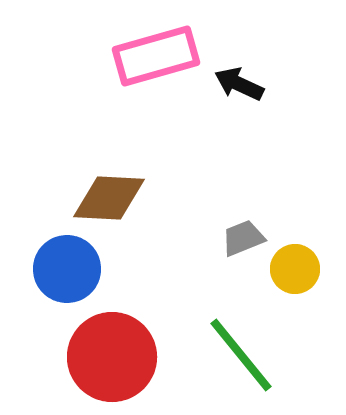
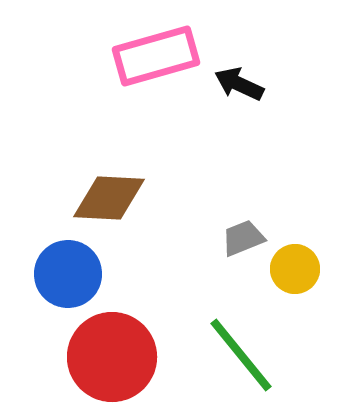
blue circle: moved 1 px right, 5 px down
